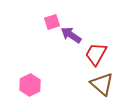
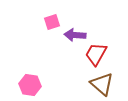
purple arrow: moved 4 px right; rotated 30 degrees counterclockwise
pink hexagon: rotated 25 degrees counterclockwise
